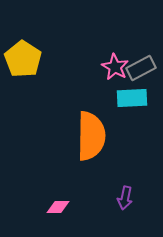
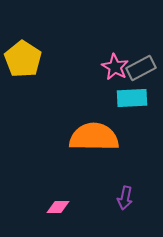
orange semicircle: moved 3 px right, 1 px down; rotated 90 degrees counterclockwise
